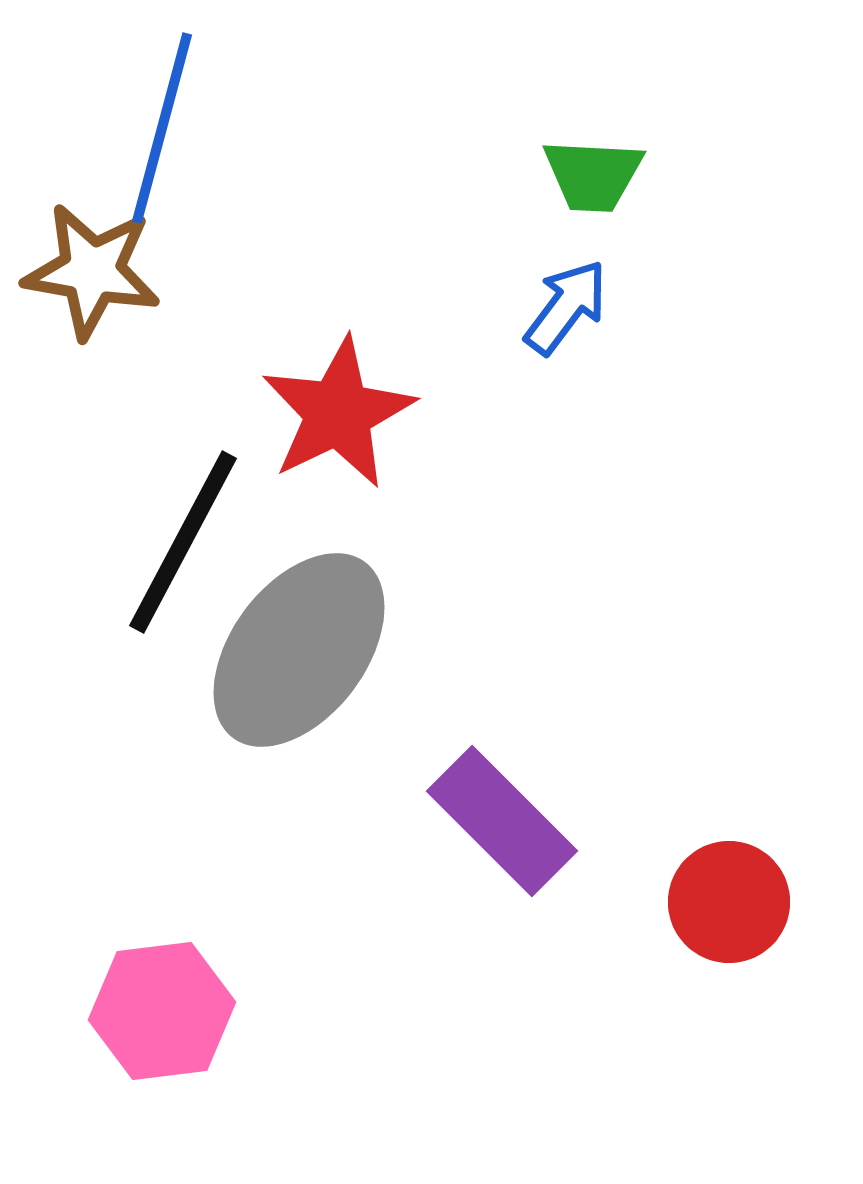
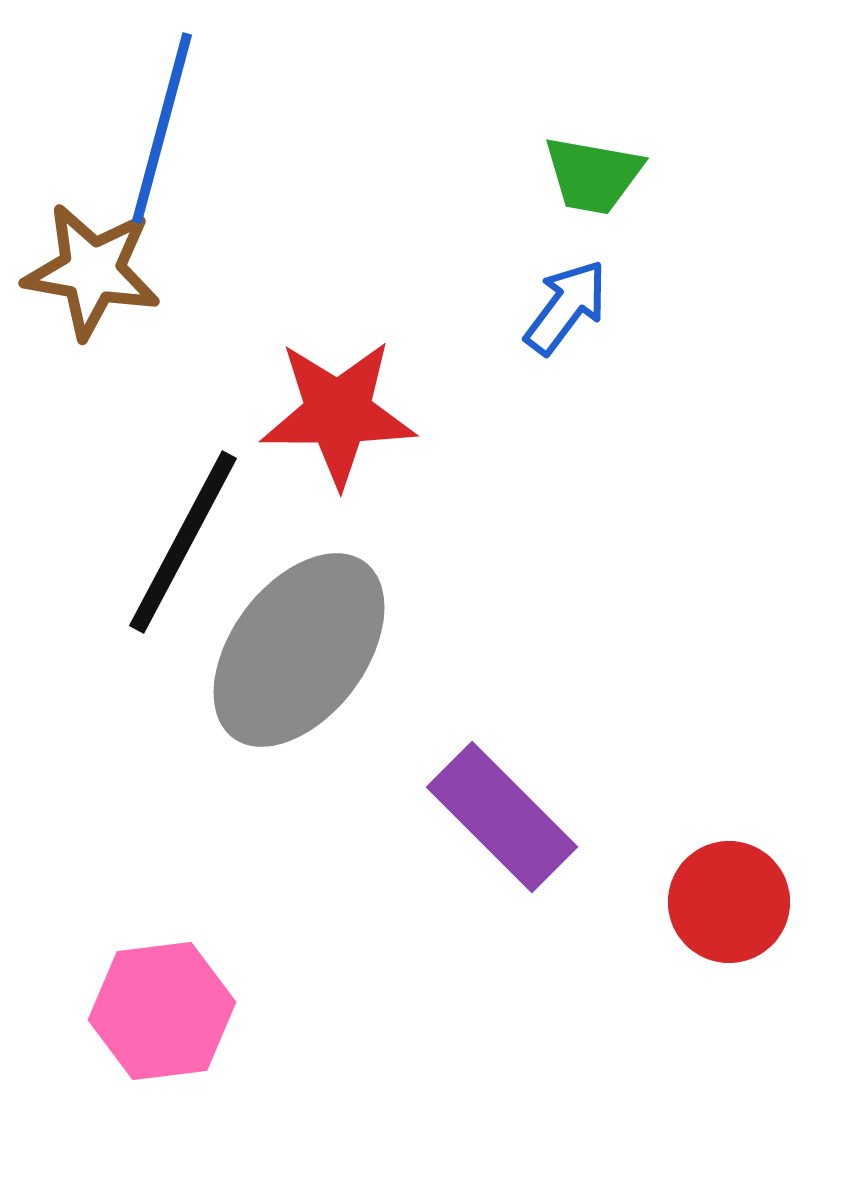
green trapezoid: rotated 7 degrees clockwise
red star: rotated 26 degrees clockwise
purple rectangle: moved 4 px up
